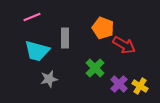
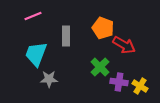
pink line: moved 1 px right, 1 px up
gray rectangle: moved 1 px right, 2 px up
cyan trapezoid: moved 1 px left, 3 px down; rotated 96 degrees clockwise
green cross: moved 5 px right, 1 px up
gray star: rotated 12 degrees clockwise
purple cross: moved 2 px up; rotated 36 degrees counterclockwise
